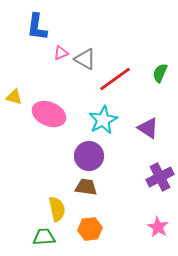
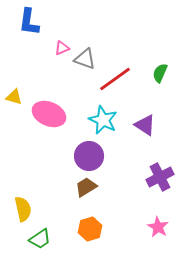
blue L-shape: moved 8 px left, 5 px up
pink triangle: moved 1 px right, 5 px up
gray triangle: rotated 10 degrees counterclockwise
cyan star: rotated 20 degrees counterclockwise
purple triangle: moved 3 px left, 3 px up
brown trapezoid: rotated 40 degrees counterclockwise
yellow semicircle: moved 34 px left
orange hexagon: rotated 10 degrees counterclockwise
green trapezoid: moved 4 px left, 2 px down; rotated 150 degrees clockwise
